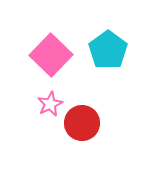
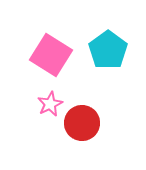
pink square: rotated 12 degrees counterclockwise
